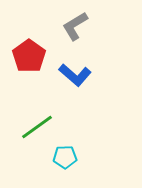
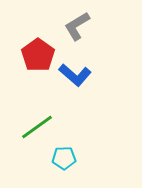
gray L-shape: moved 2 px right
red pentagon: moved 9 px right, 1 px up
cyan pentagon: moved 1 px left, 1 px down
